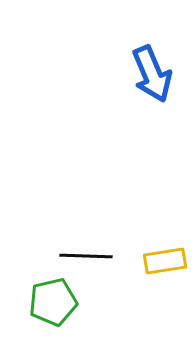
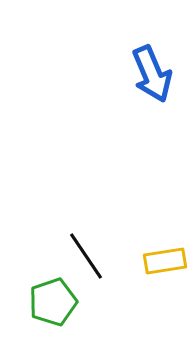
black line: rotated 54 degrees clockwise
green pentagon: rotated 6 degrees counterclockwise
